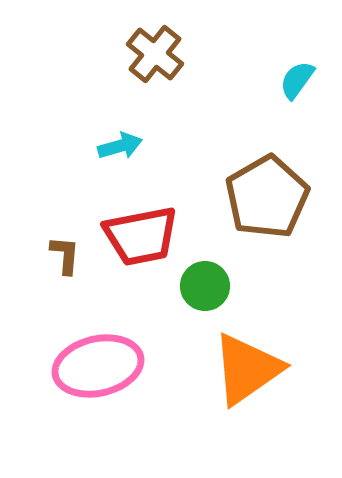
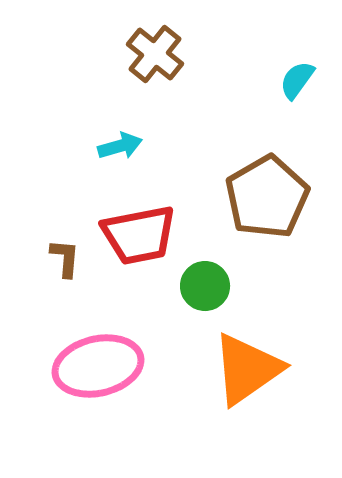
red trapezoid: moved 2 px left, 1 px up
brown L-shape: moved 3 px down
